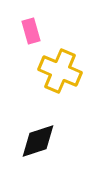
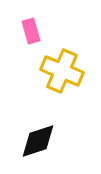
yellow cross: moved 2 px right
